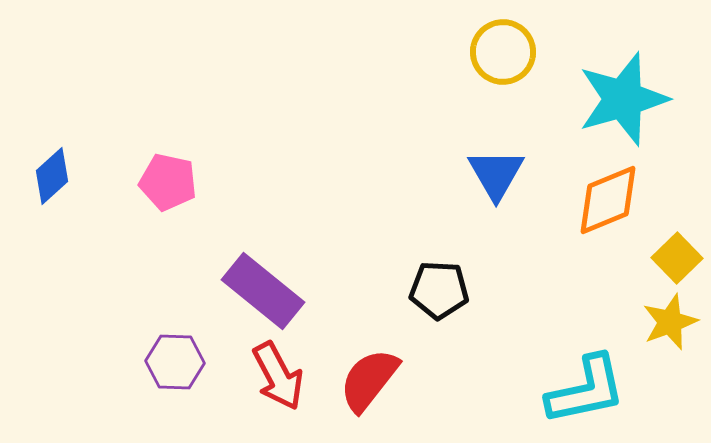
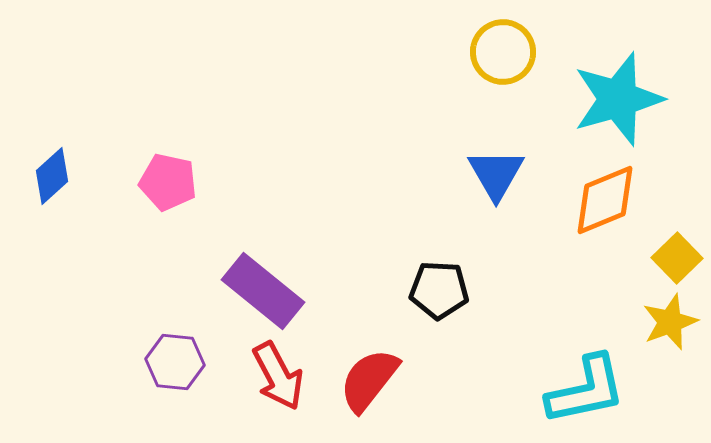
cyan star: moved 5 px left
orange diamond: moved 3 px left
purple hexagon: rotated 4 degrees clockwise
